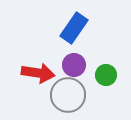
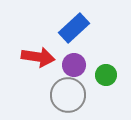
blue rectangle: rotated 12 degrees clockwise
red arrow: moved 16 px up
